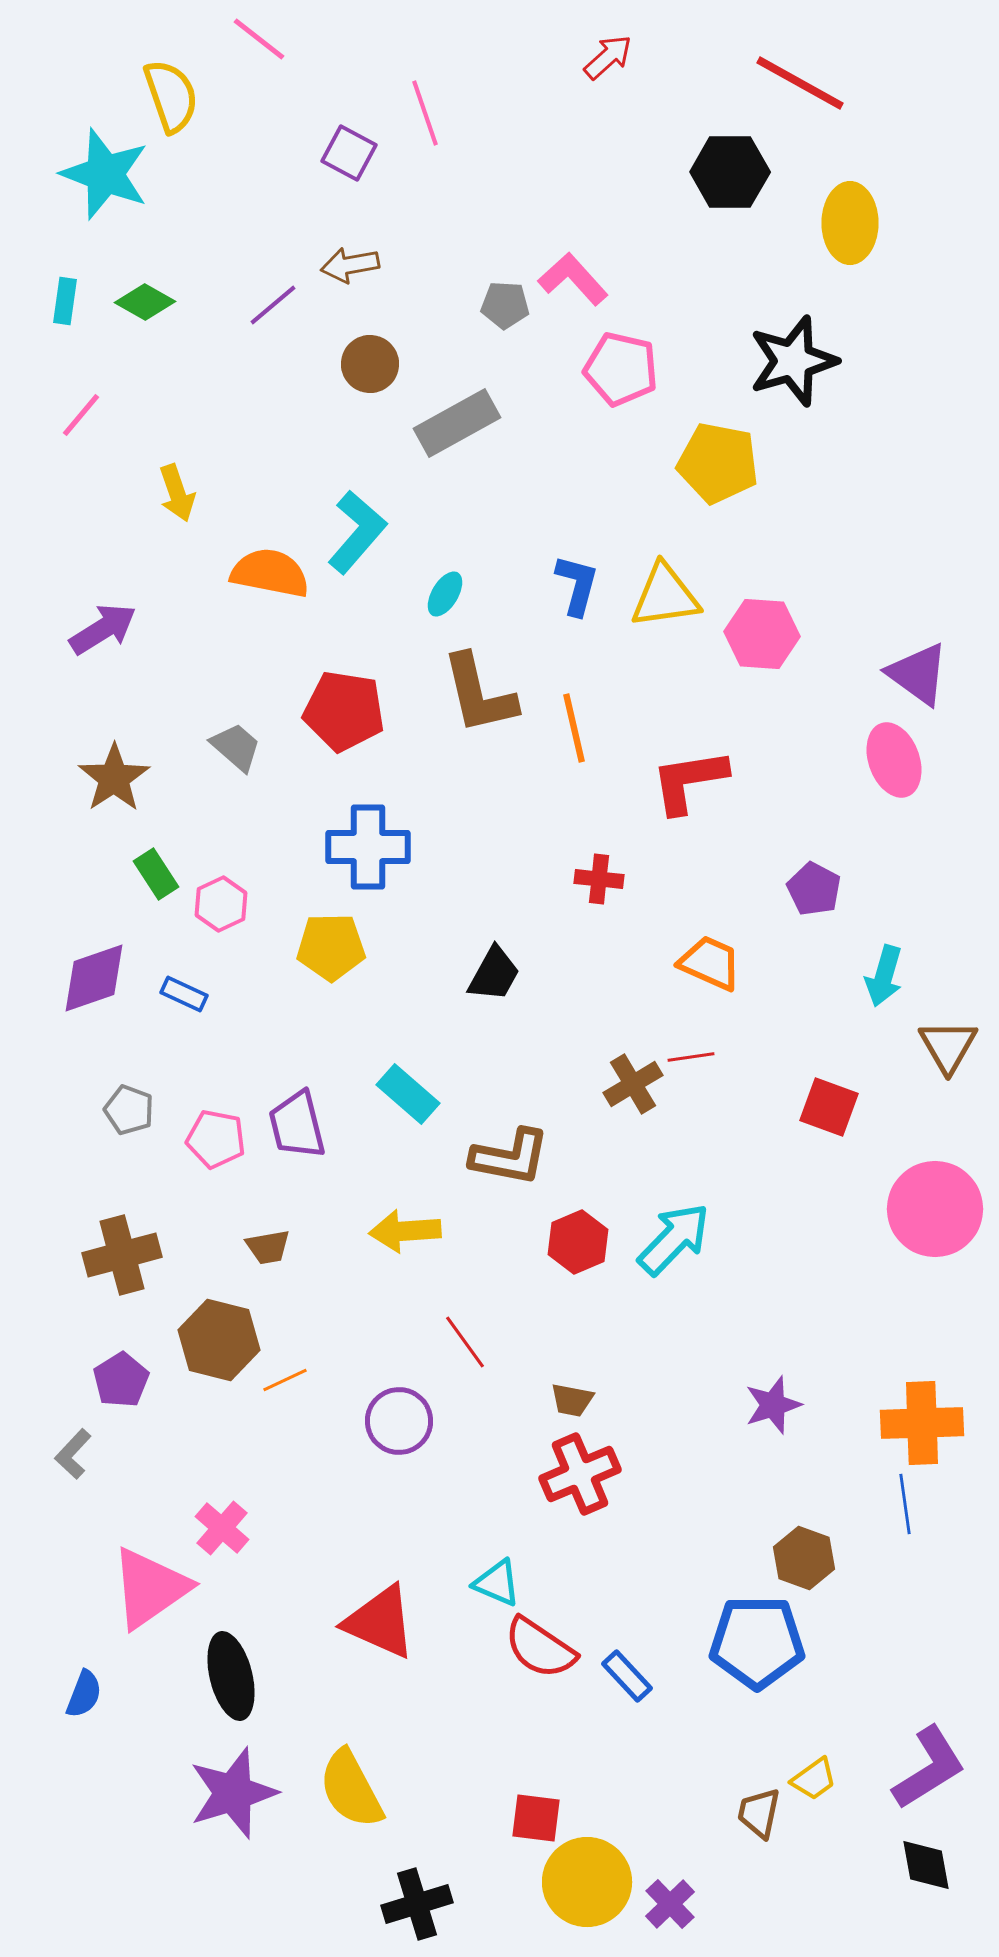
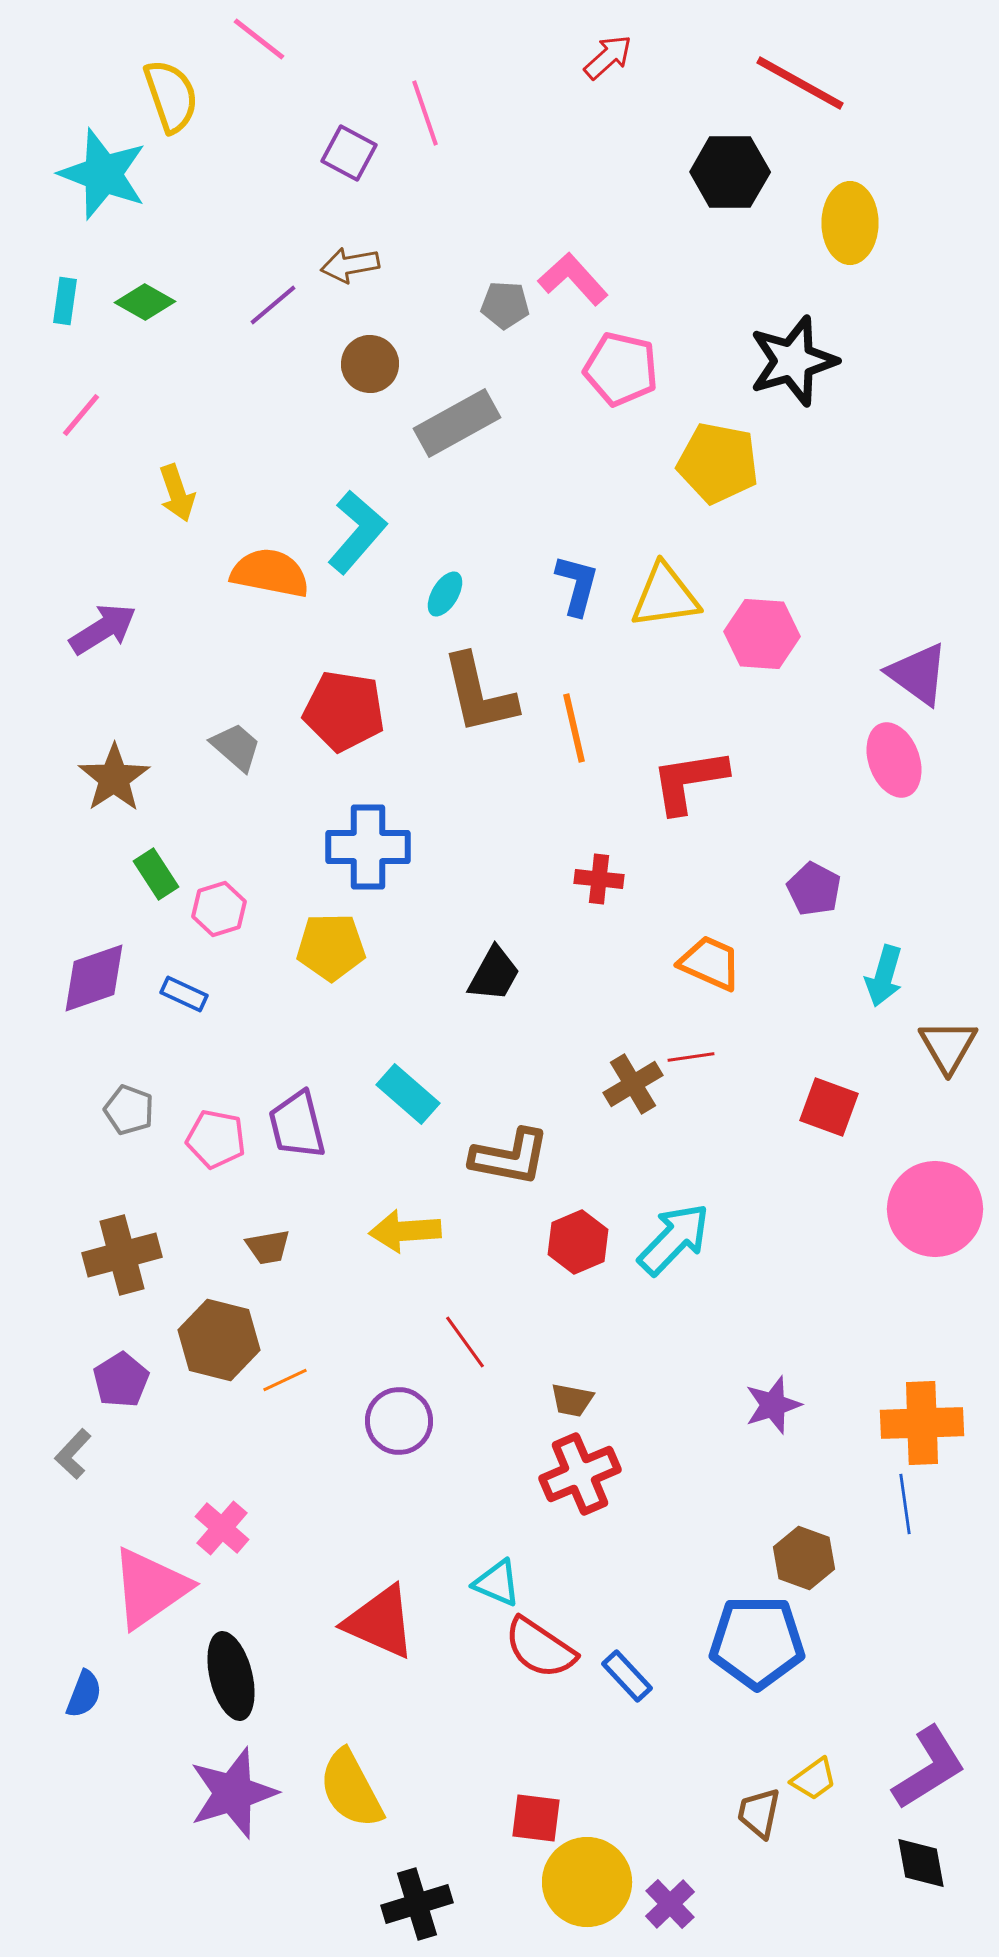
cyan star at (105, 174): moved 2 px left
pink hexagon at (221, 904): moved 2 px left, 5 px down; rotated 8 degrees clockwise
black diamond at (926, 1865): moved 5 px left, 2 px up
